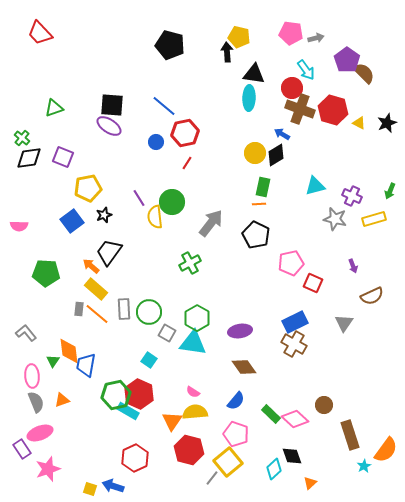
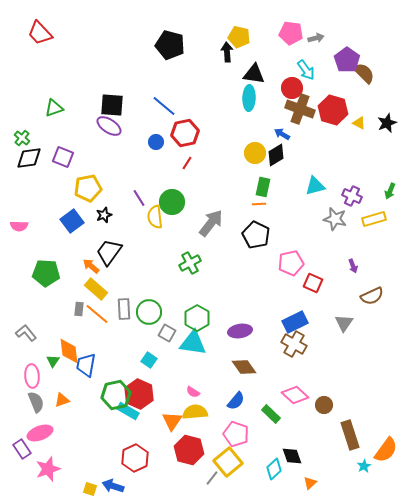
pink diamond at (295, 419): moved 24 px up
